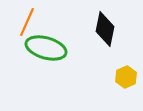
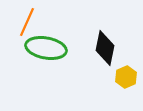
black diamond: moved 19 px down
green ellipse: rotated 6 degrees counterclockwise
